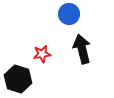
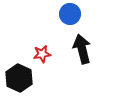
blue circle: moved 1 px right
black hexagon: moved 1 px right, 1 px up; rotated 8 degrees clockwise
